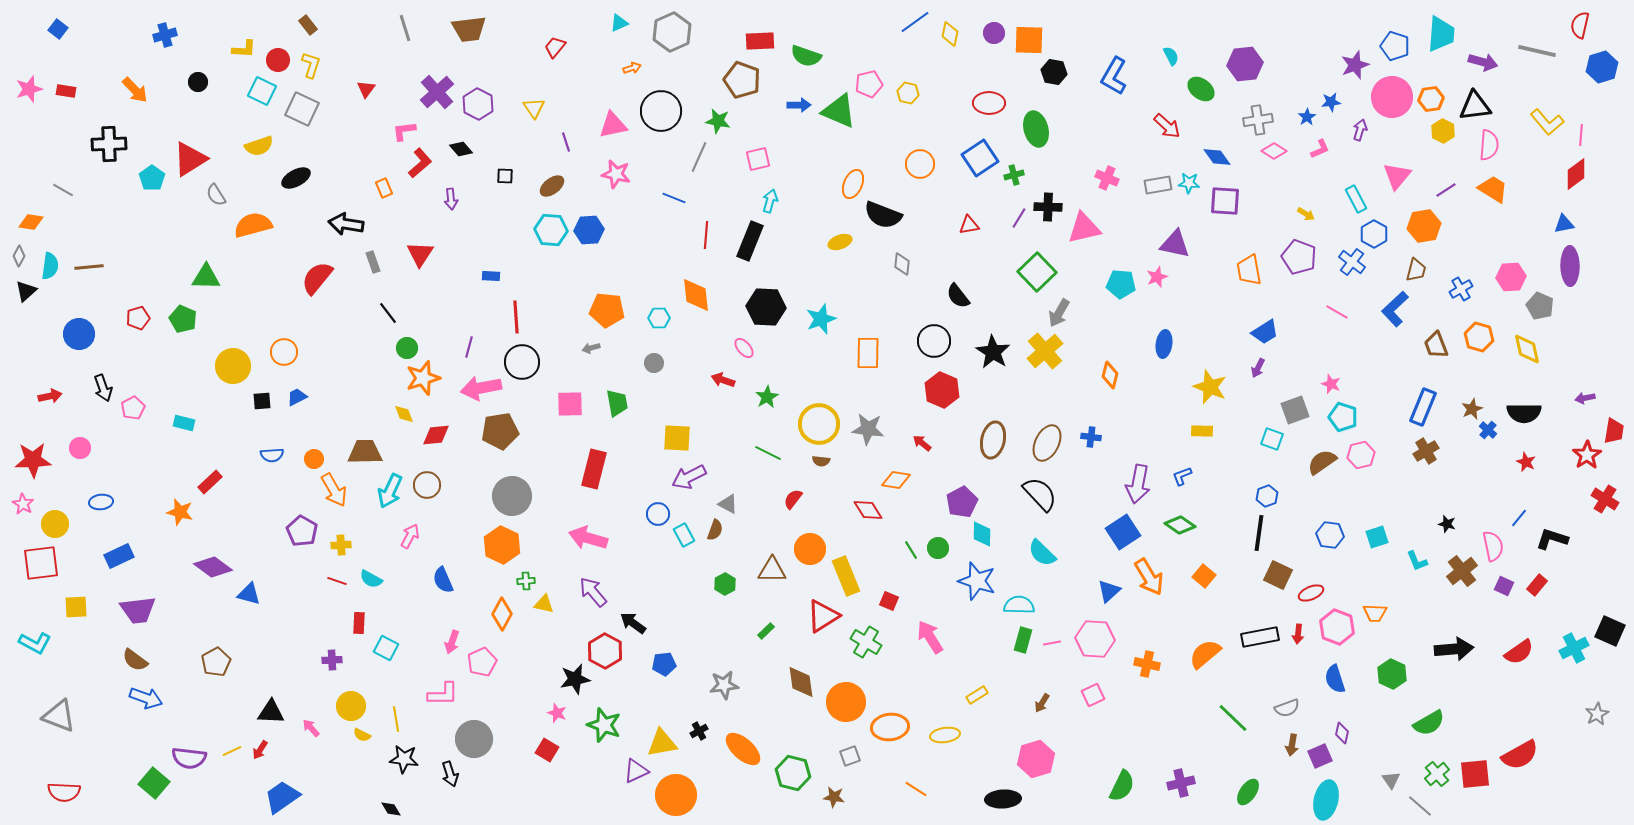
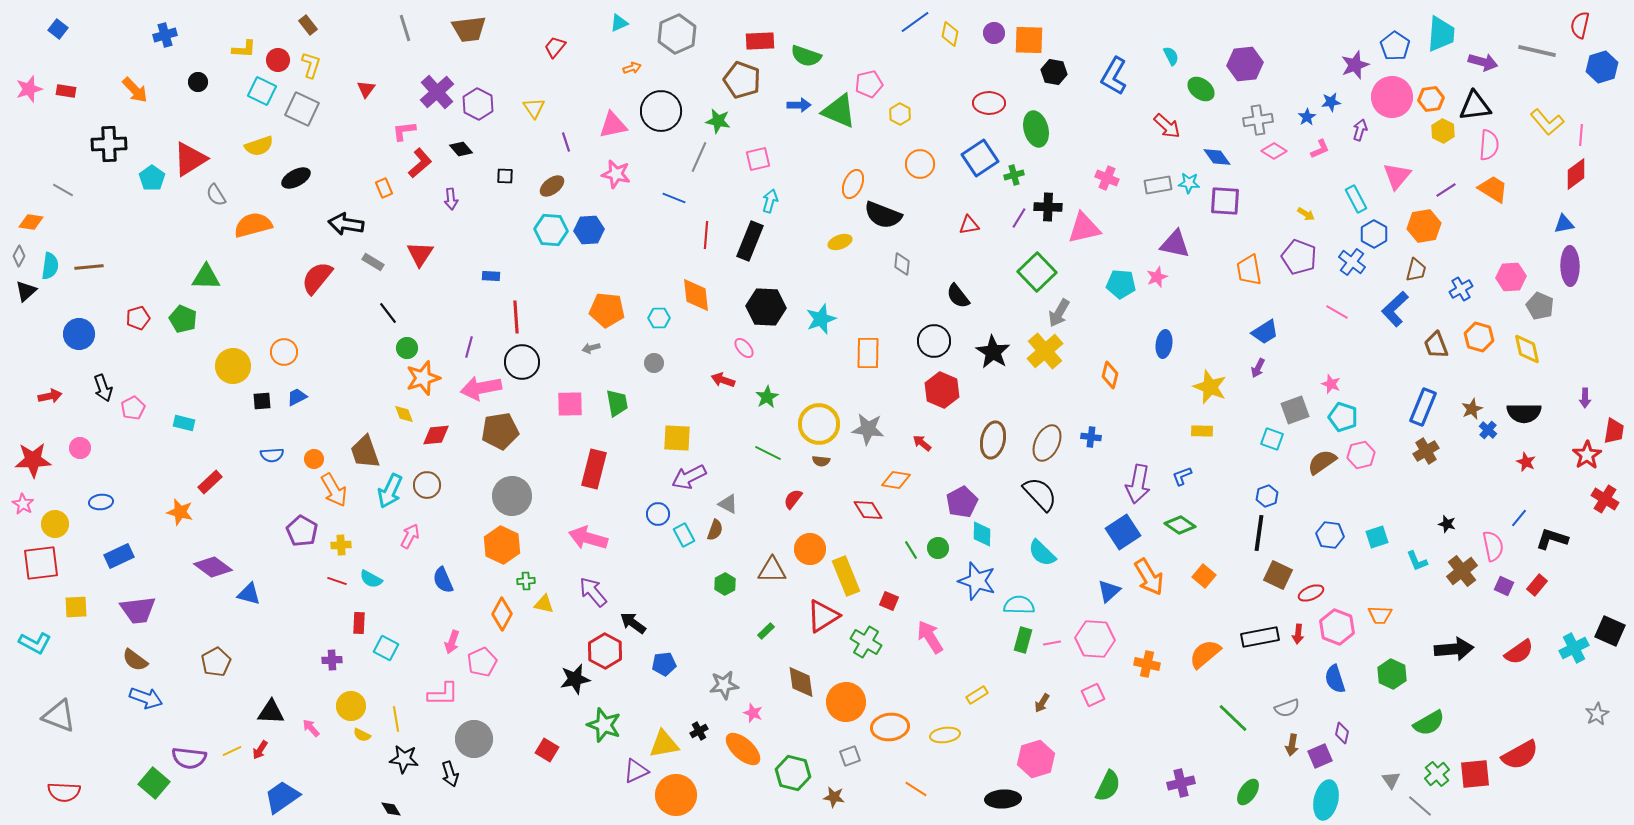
gray hexagon at (672, 32): moved 5 px right, 2 px down
blue pentagon at (1395, 46): rotated 16 degrees clockwise
yellow hexagon at (908, 93): moved 8 px left, 21 px down; rotated 15 degrees clockwise
gray rectangle at (373, 262): rotated 40 degrees counterclockwise
purple arrow at (1585, 398): rotated 78 degrees counterclockwise
brown trapezoid at (365, 452): rotated 108 degrees counterclockwise
orange trapezoid at (1375, 613): moved 5 px right, 2 px down
pink star at (557, 713): moved 196 px right
yellow triangle at (662, 743): moved 2 px right, 1 px down
green semicircle at (1122, 786): moved 14 px left
